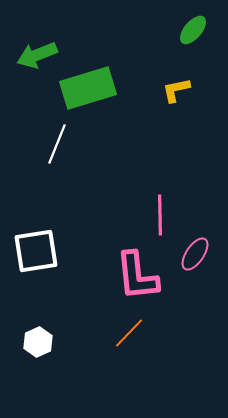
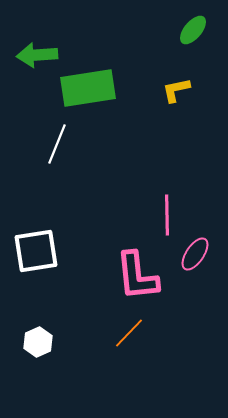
green arrow: rotated 18 degrees clockwise
green rectangle: rotated 8 degrees clockwise
pink line: moved 7 px right
